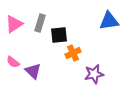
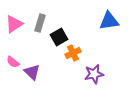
black square: moved 2 px down; rotated 24 degrees counterclockwise
purple triangle: moved 1 px left, 1 px down
